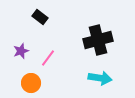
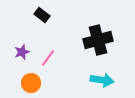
black rectangle: moved 2 px right, 2 px up
purple star: moved 1 px right, 1 px down
cyan arrow: moved 2 px right, 2 px down
